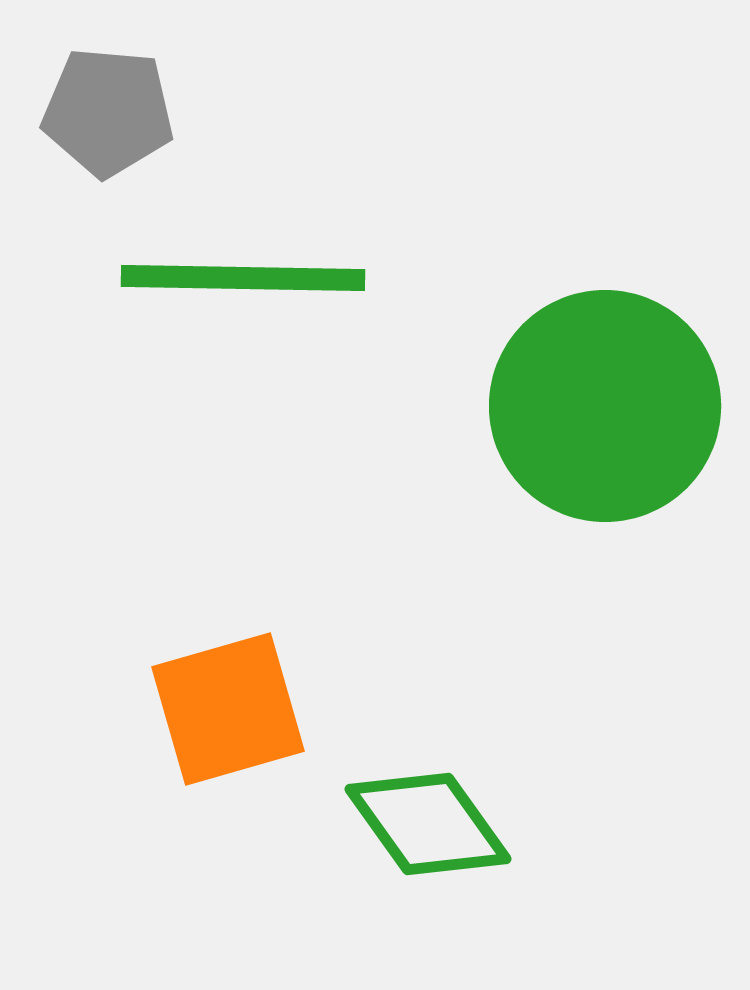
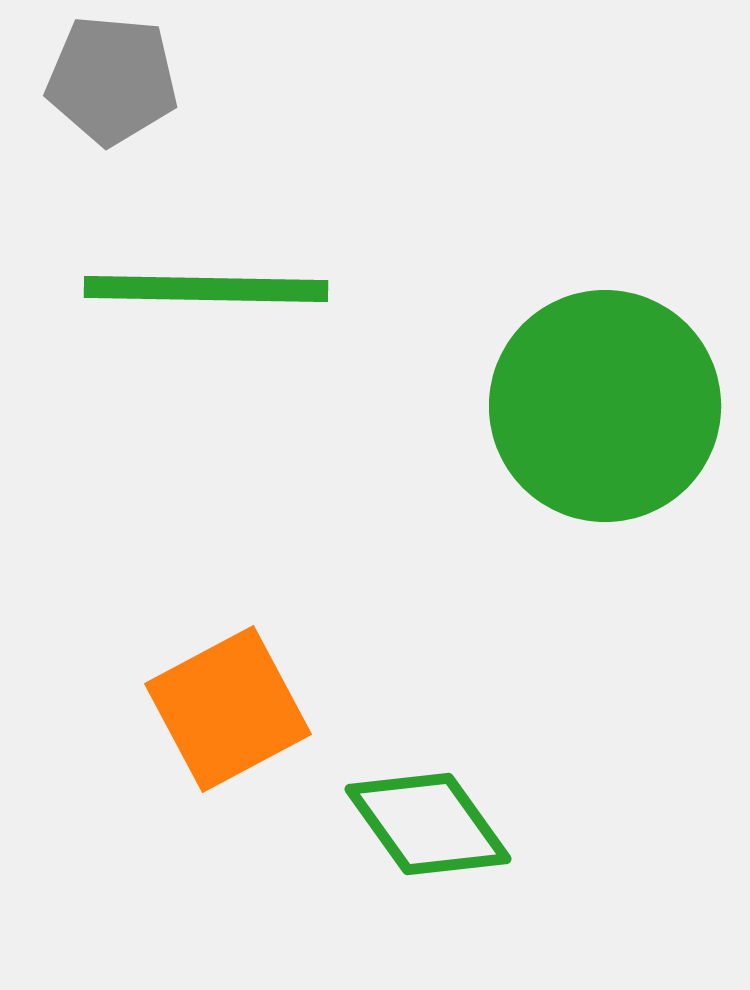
gray pentagon: moved 4 px right, 32 px up
green line: moved 37 px left, 11 px down
orange square: rotated 12 degrees counterclockwise
